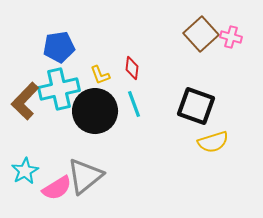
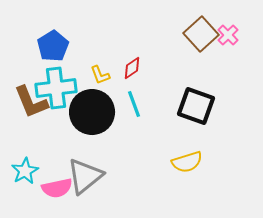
pink cross: moved 3 px left, 2 px up; rotated 30 degrees clockwise
blue pentagon: moved 6 px left, 1 px up; rotated 24 degrees counterclockwise
red diamond: rotated 50 degrees clockwise
cyan cross: moved 3 px left, 1 px up; rotated 6 degrees clockwise
brown L-shape: moved 6 px right, 1 px down; rotated 66 degrees counterclockwise
black circle: moved 3 px left, 1 px down
yellow semicircle: moved 26 px left, 20 px down
pink semicircle: rotated 20 degrees clockwise
